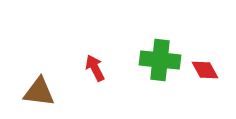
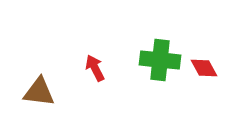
red diamond: moved 1 px left, 2 px up
